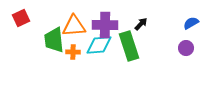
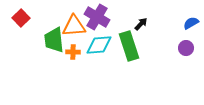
red square: rotated 18 degrees counterclockwise
purple cross: moved 8 px left, 8 px up; rotated 30 degrees clockwise
